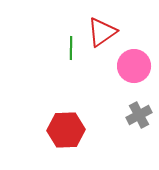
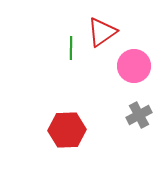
red hexagon: moved 1 px right
